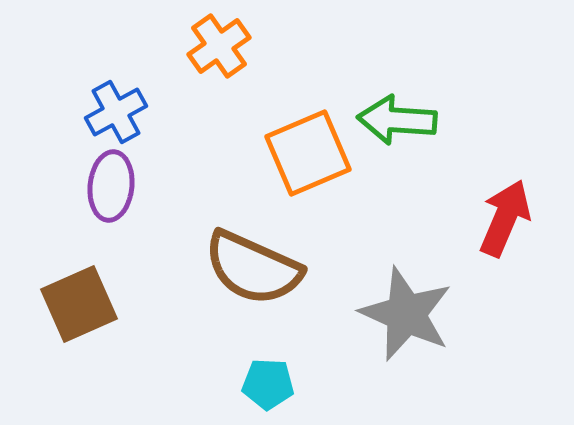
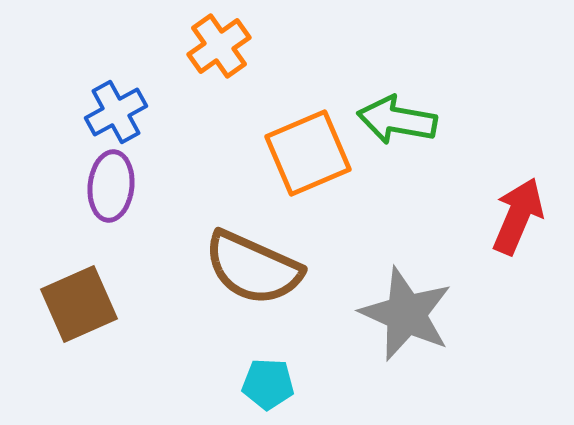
green arrow: rotated 6 degrees clockwise
red arrow: moved 13 px right, 2 px up
